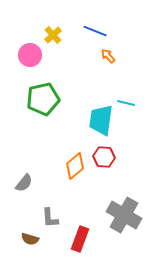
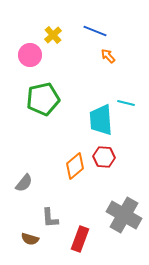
cyan trapezoid: rotated 12 degrees counterclockwise
